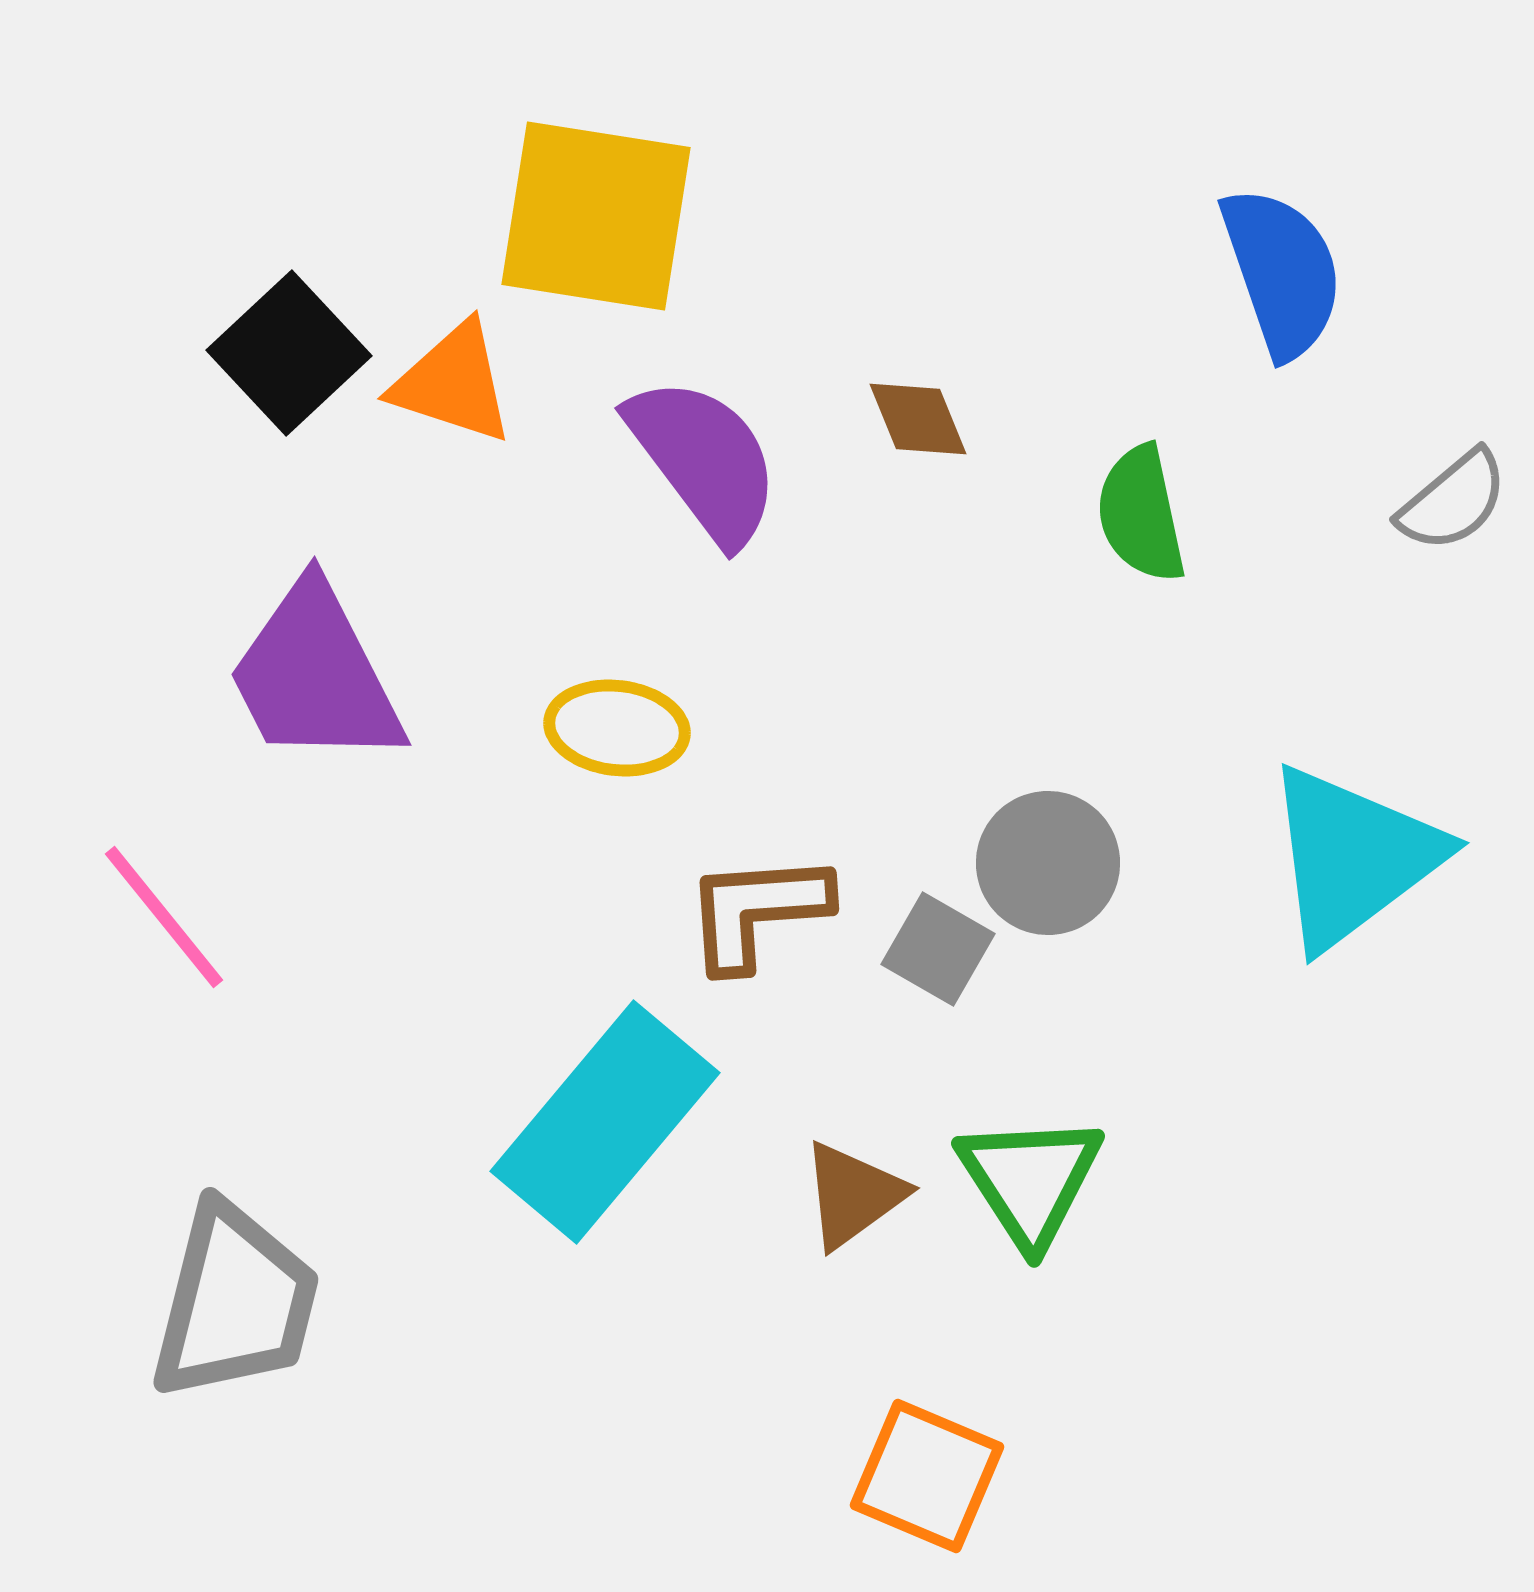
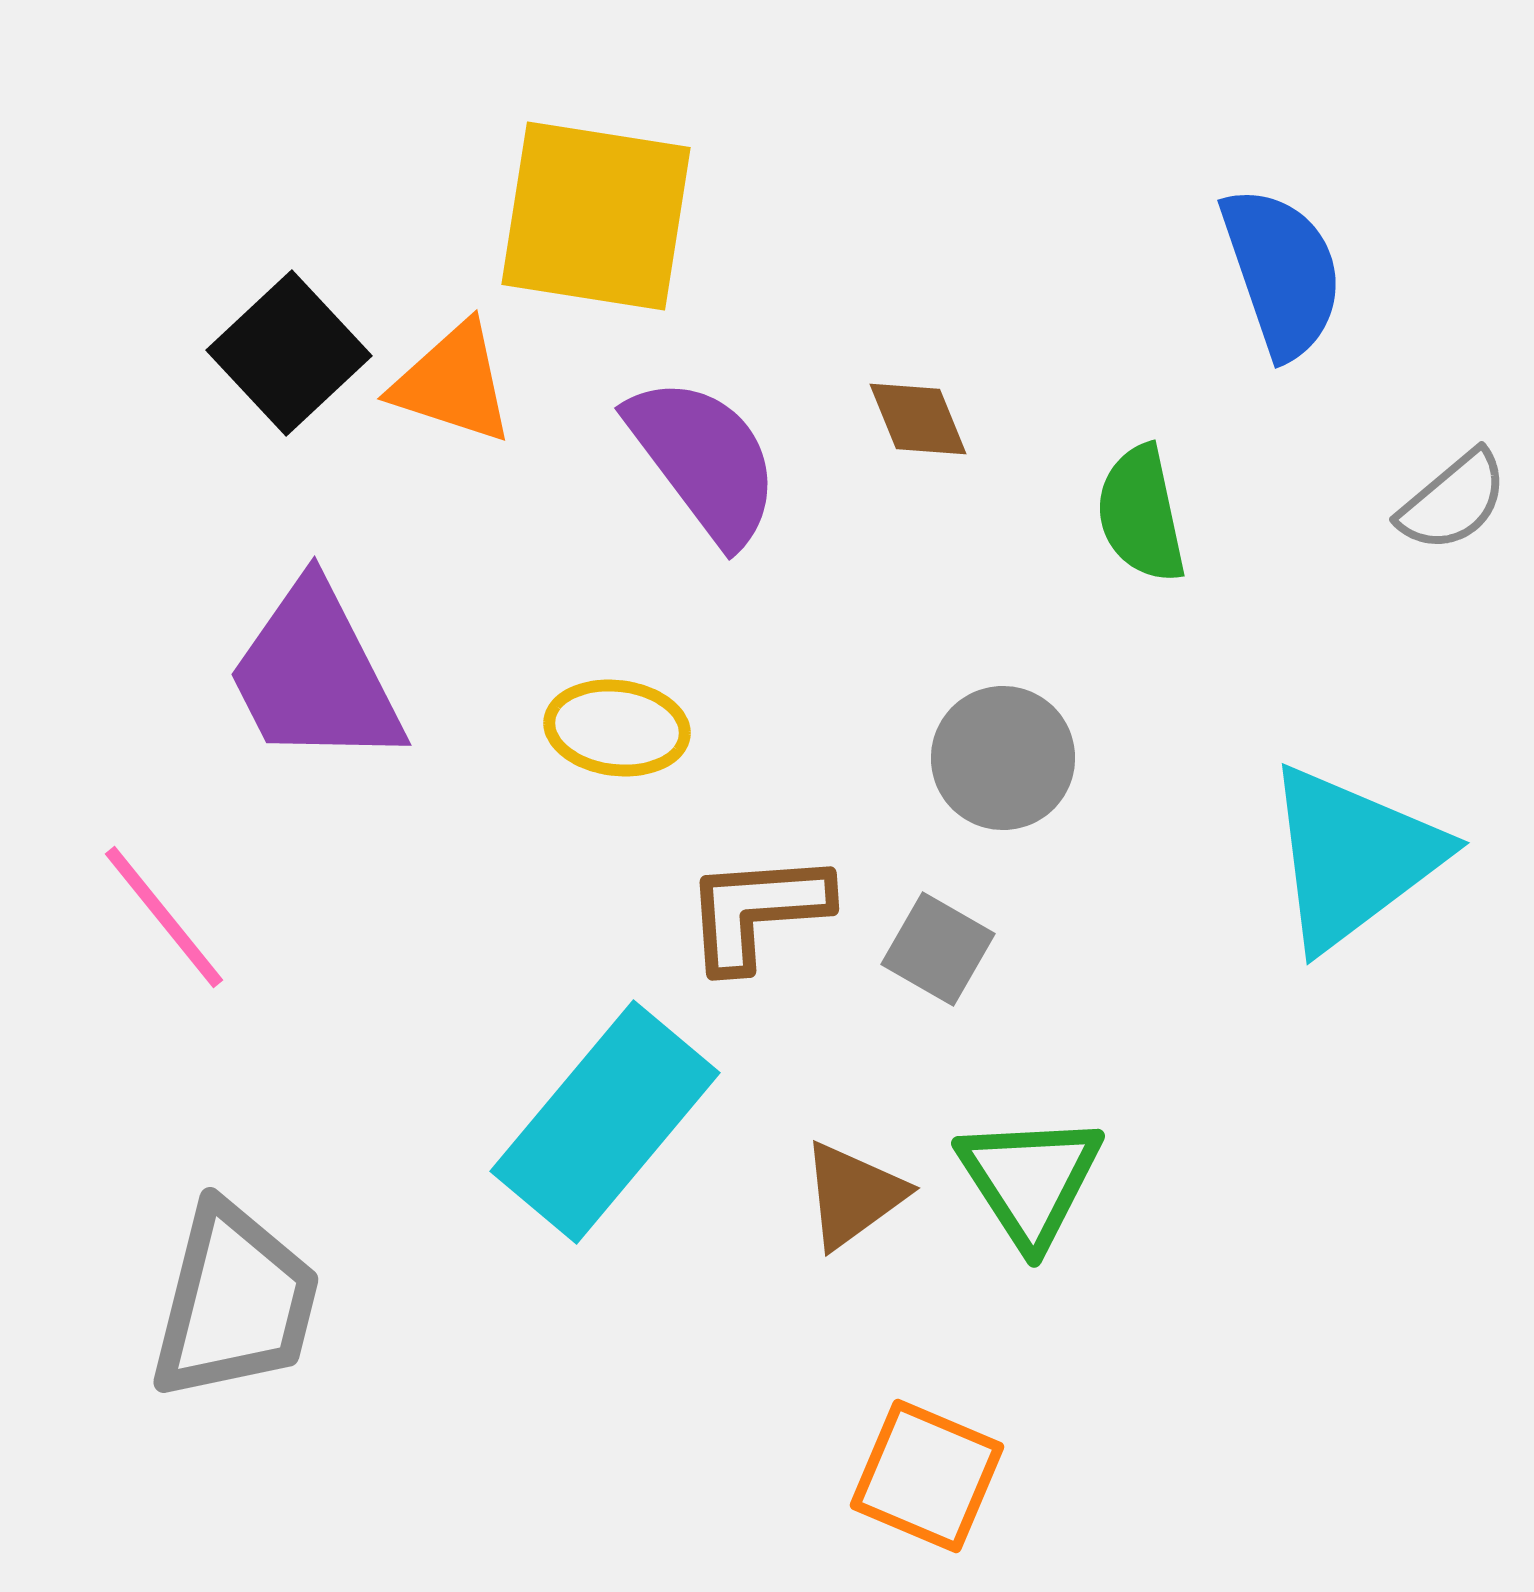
gray circle: moved 45 px left, 105 px up
